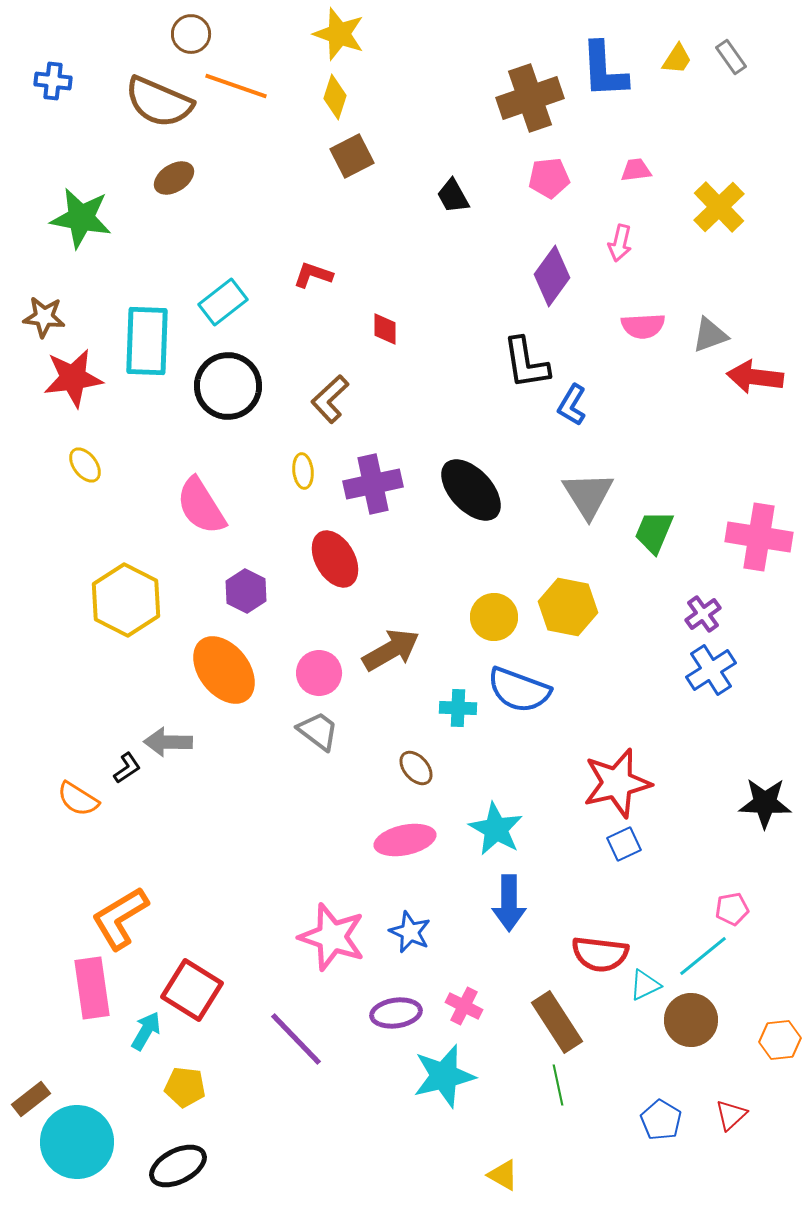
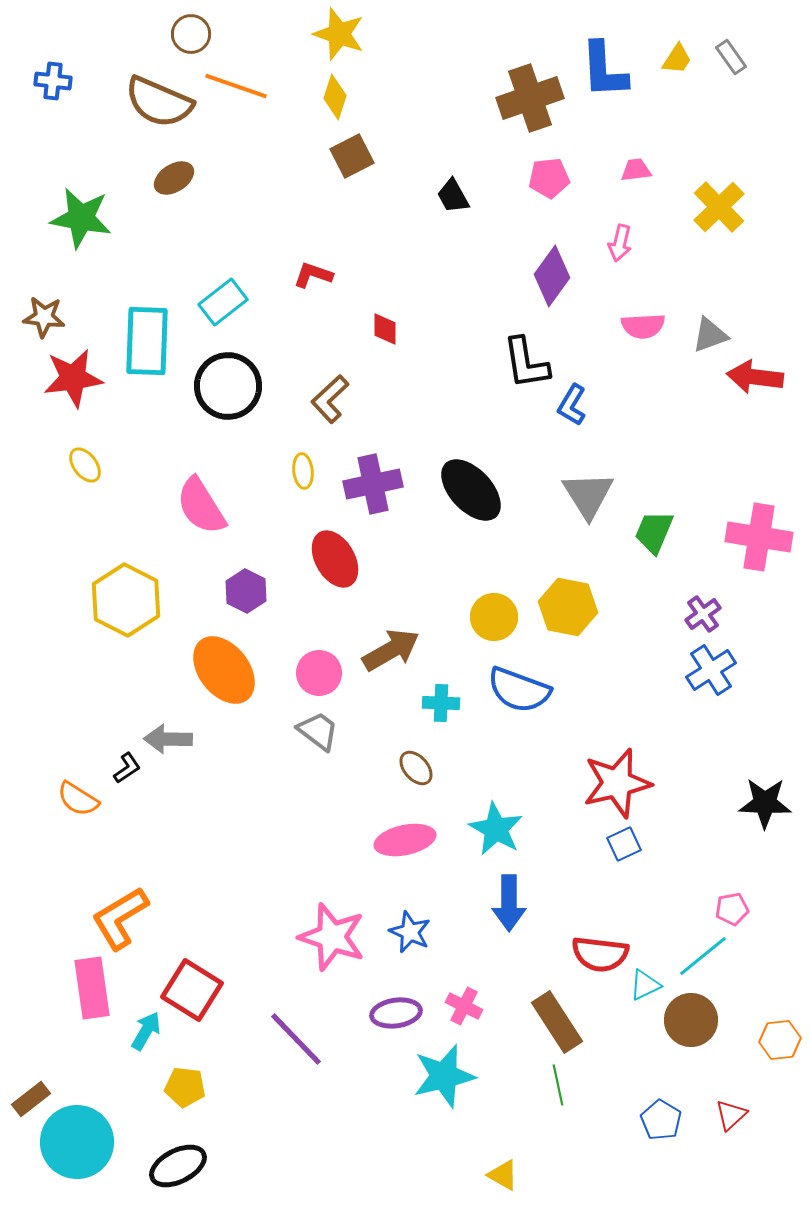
cyan cross at (458, 708): moved 17 px left, 5 px up
gray arrow at (168, 742): moved 3 px up
